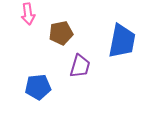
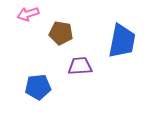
pink arrow: rotated 80 degrees clockwise
brown pentagon: rotated 20 degrees clockwise
purple trapezoid: rotated 110 degrees counterclockwise
